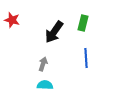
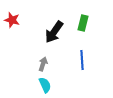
blue line: moved 4 px left, 2 px down
cyan semicircle: rotated 63 degrees clockwise
